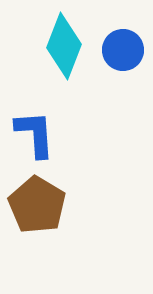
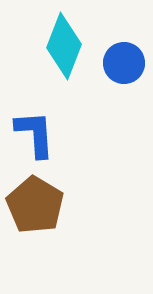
blue circle: moved 1 px right, 13 px down
brown pentagon: moved 2 px left
